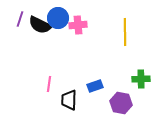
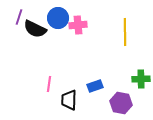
purple line: moved 1 px left, 2 px up
black semicircle: moved 5 px left, 4 px down
